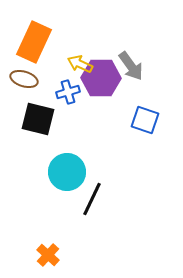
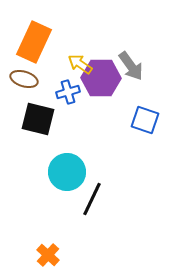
yellow arrow: rotated 10 degrees clockwise
